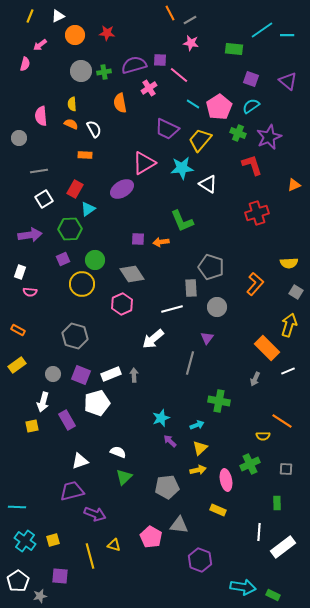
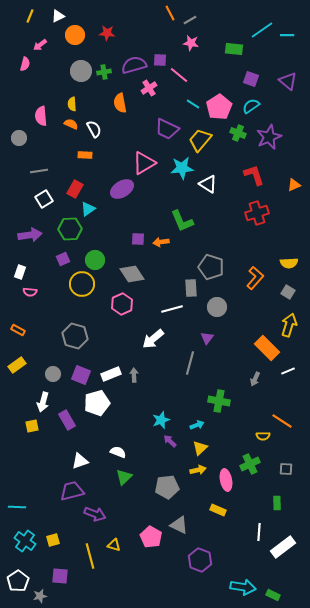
red L-shape at (252, 165): moved 2 px right, 10 px down
orange L-shape at (255, 284): moved 6 px up
gray square at (296, 292): moved 8 px left
cyan star at (161, 418): moved 2 px down
gray triangle at (179, 525): rotated 18 degrees clockwise
